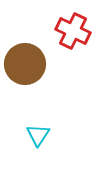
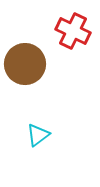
cyan triangle: rotated 20 degrees clockwise
